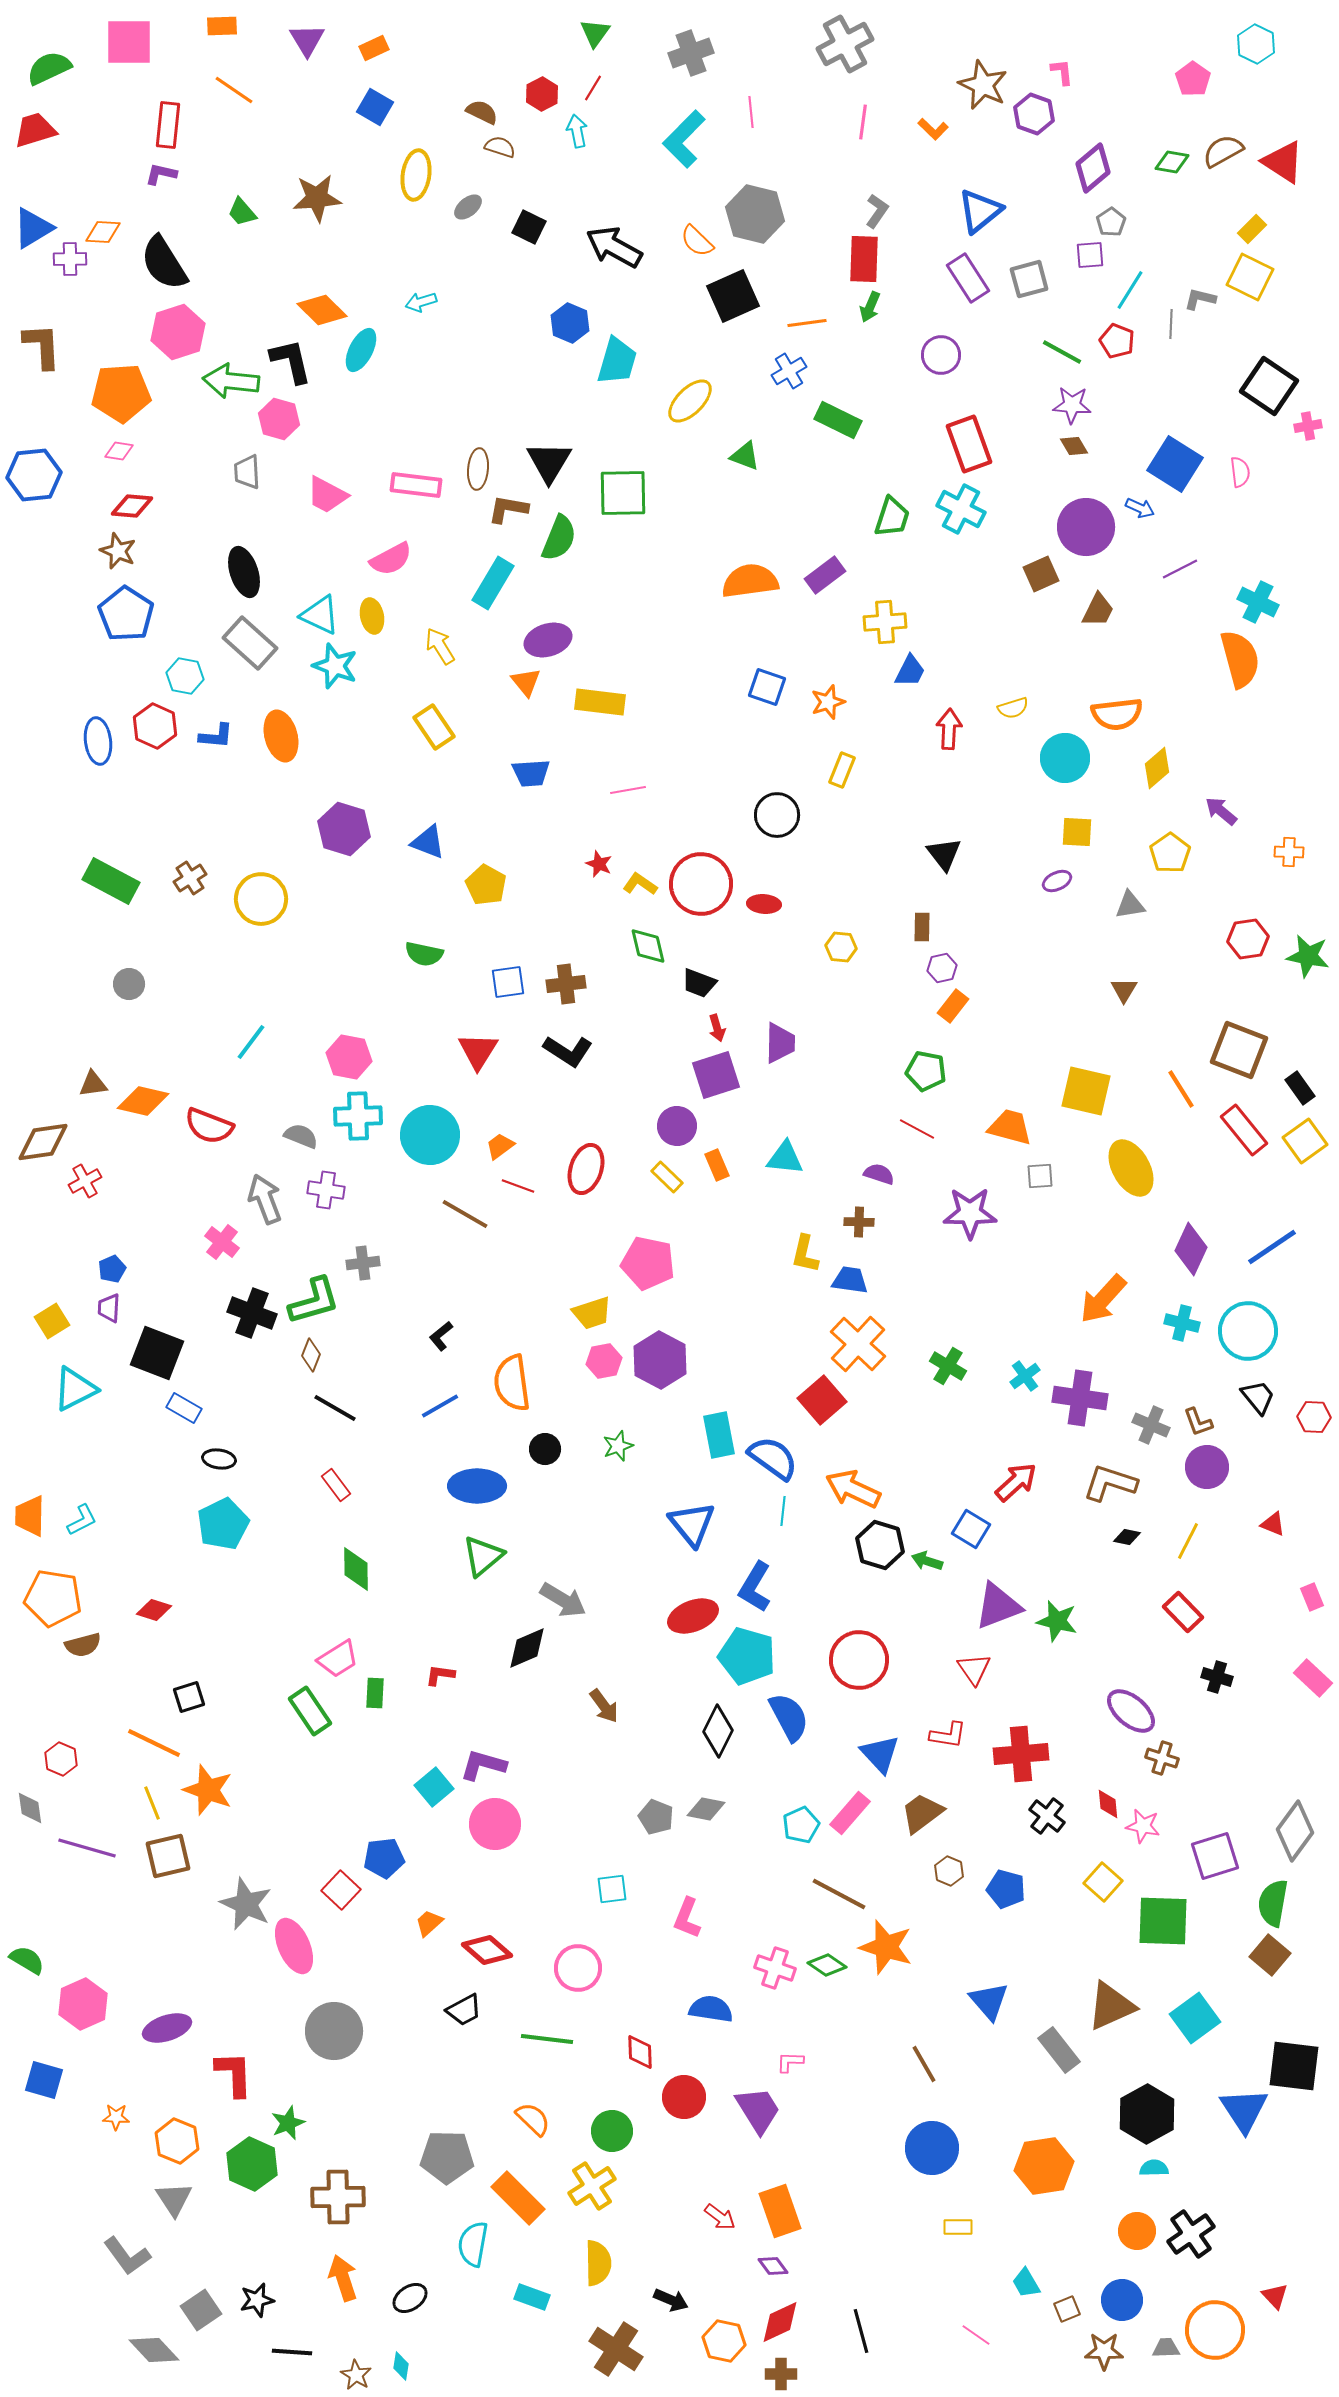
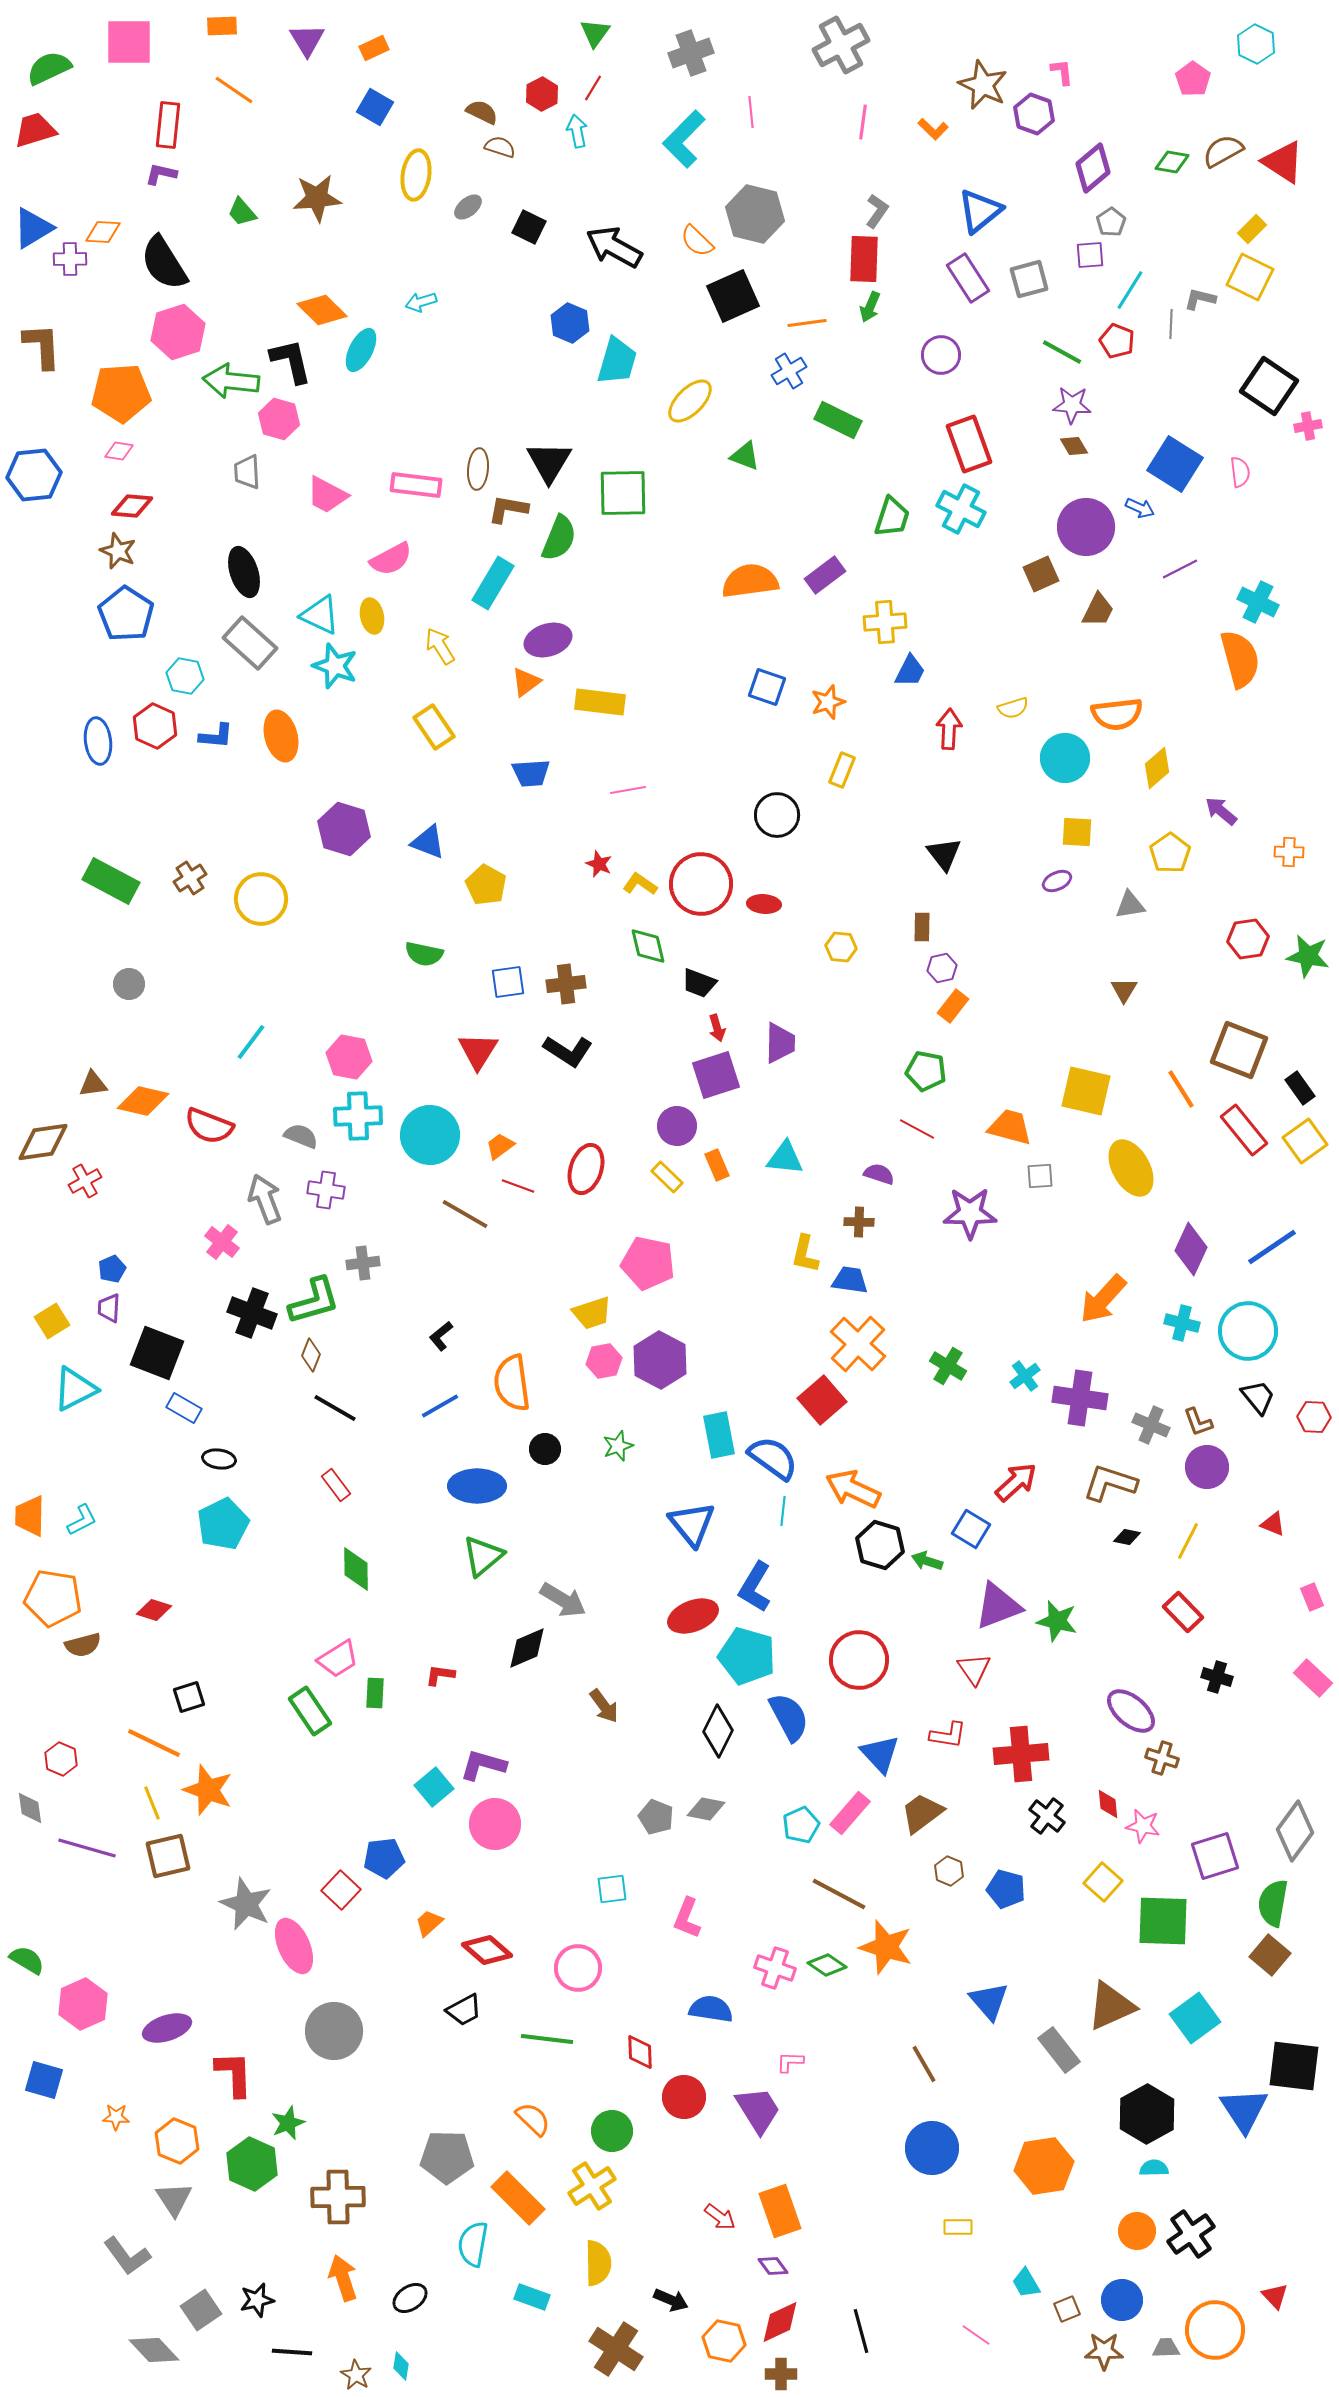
gray cross at (845, 44): moved 4 px left, 1 px down
orange triangle at (526, 682): rotated 32 degrees clockwise
